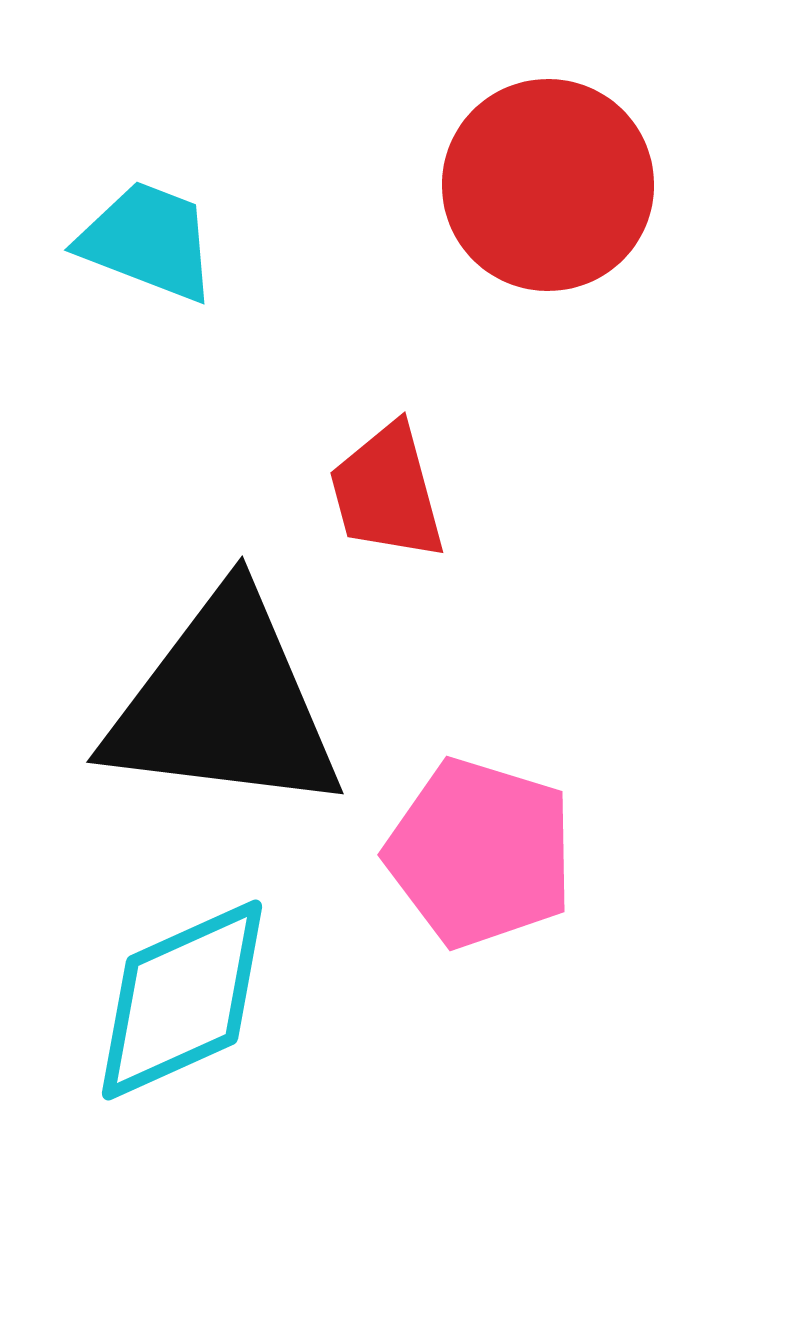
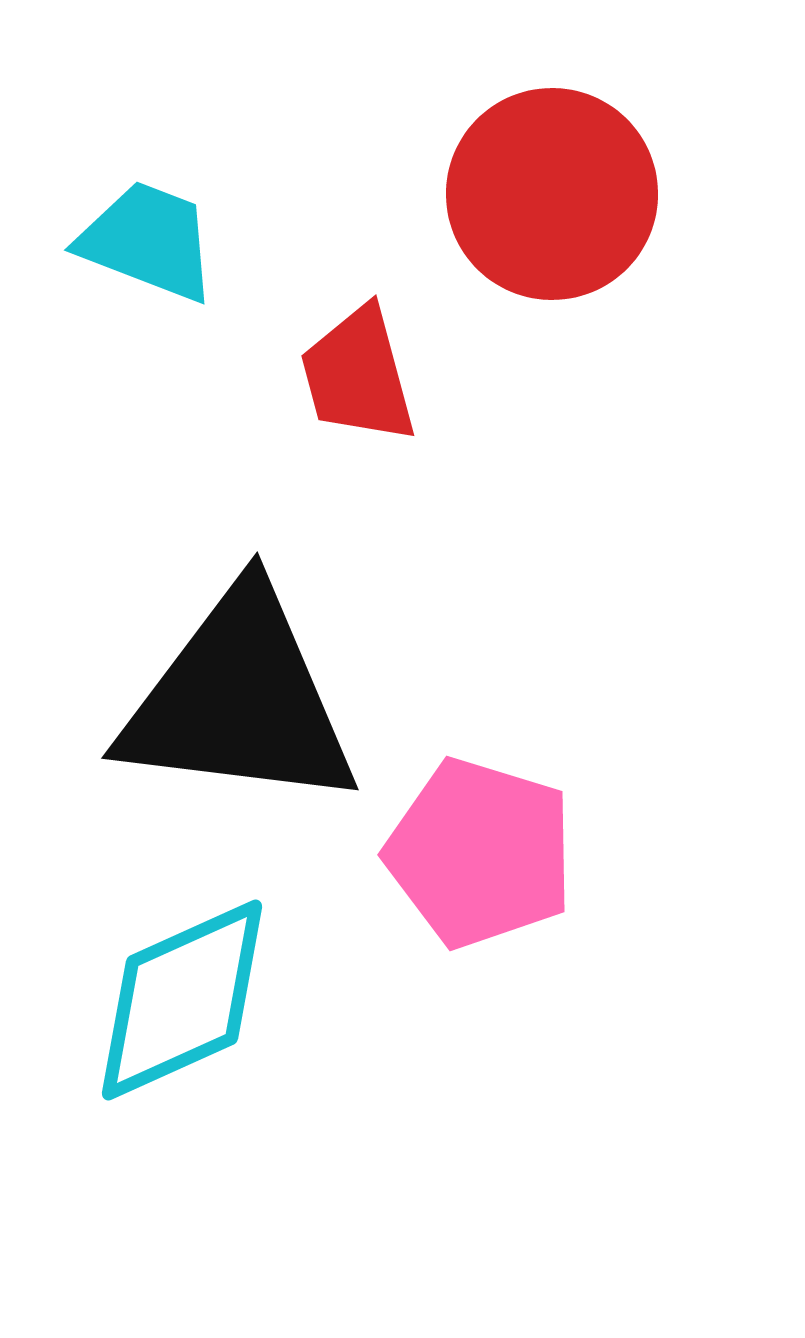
red circle: moved 4 px right, 9 px down
red trapezoid: moved 29 px left, 117 px up
black triangle: moved 15 px right, 4 px up
